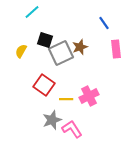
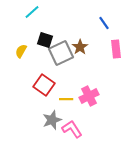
brown star: rotated 14 degrees counterclockwise
